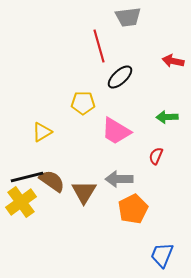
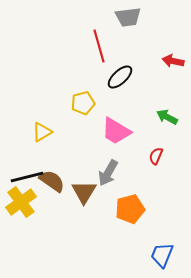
yellow pentagon: rotated 15 degrees counterclockwise
green arrow: rotated 30 degrees clockwise
gray arrow: moved 11 px left, 6 px up; rotated 60 degrees counterclockwise
orange pentagon: moved 3 px left; rotated 12 degrees clockwise
